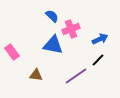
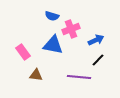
blue semicircle: rotated 152 degrees clockwise
blue arrow: moved 4 px left, 1 px down
pink rectangle: moved 11 px right
purple line: moved 3 px right, 1 px down; rotated 40 degrees clockwise
